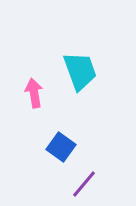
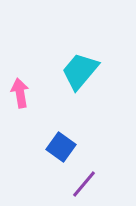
cyan trapezoid: rotated 120 degrees counterclockwise
pink arrow: moved 14 px left
